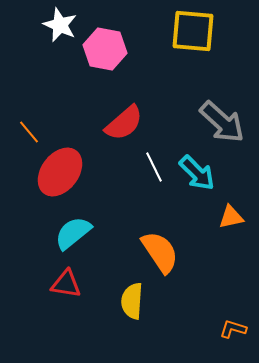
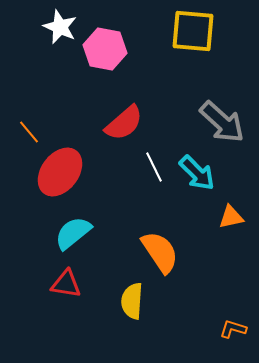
white star: moved 2 px down
